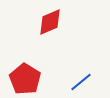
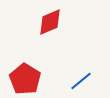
blue line: moved 1 px up
